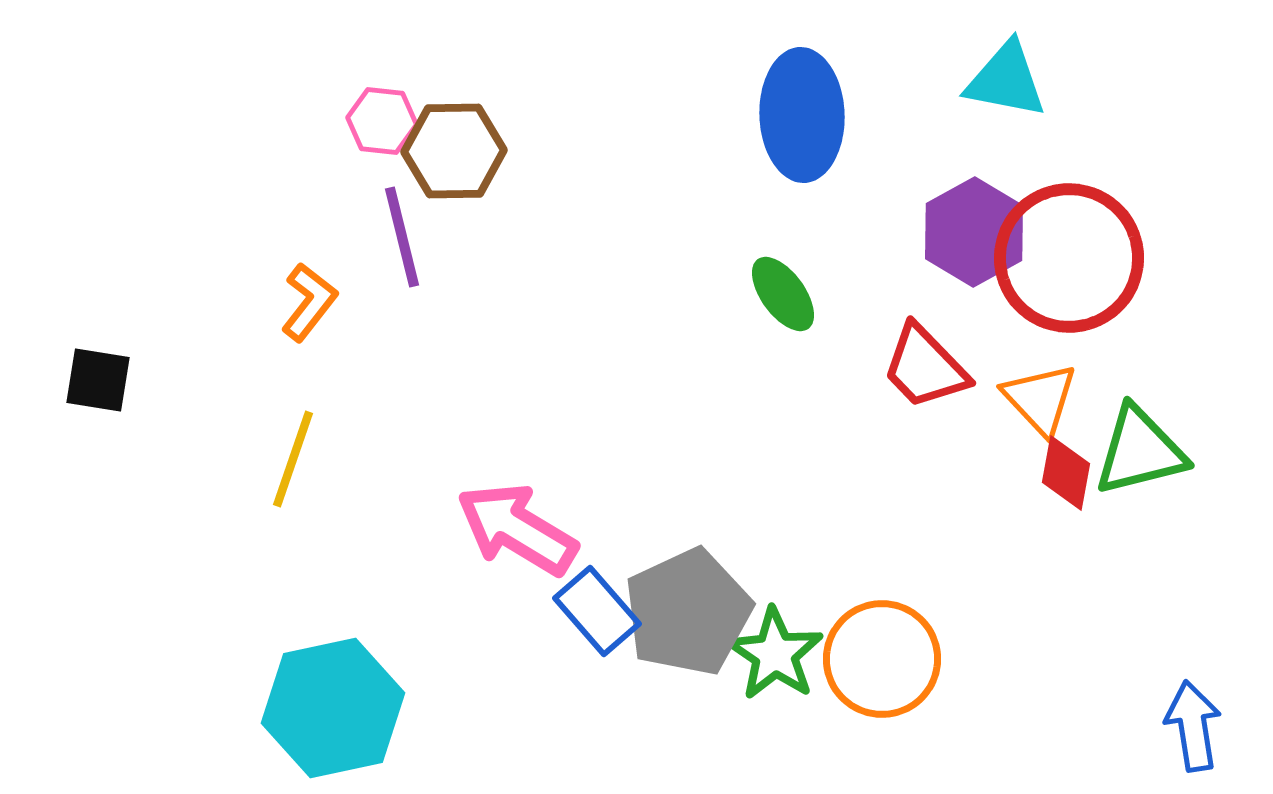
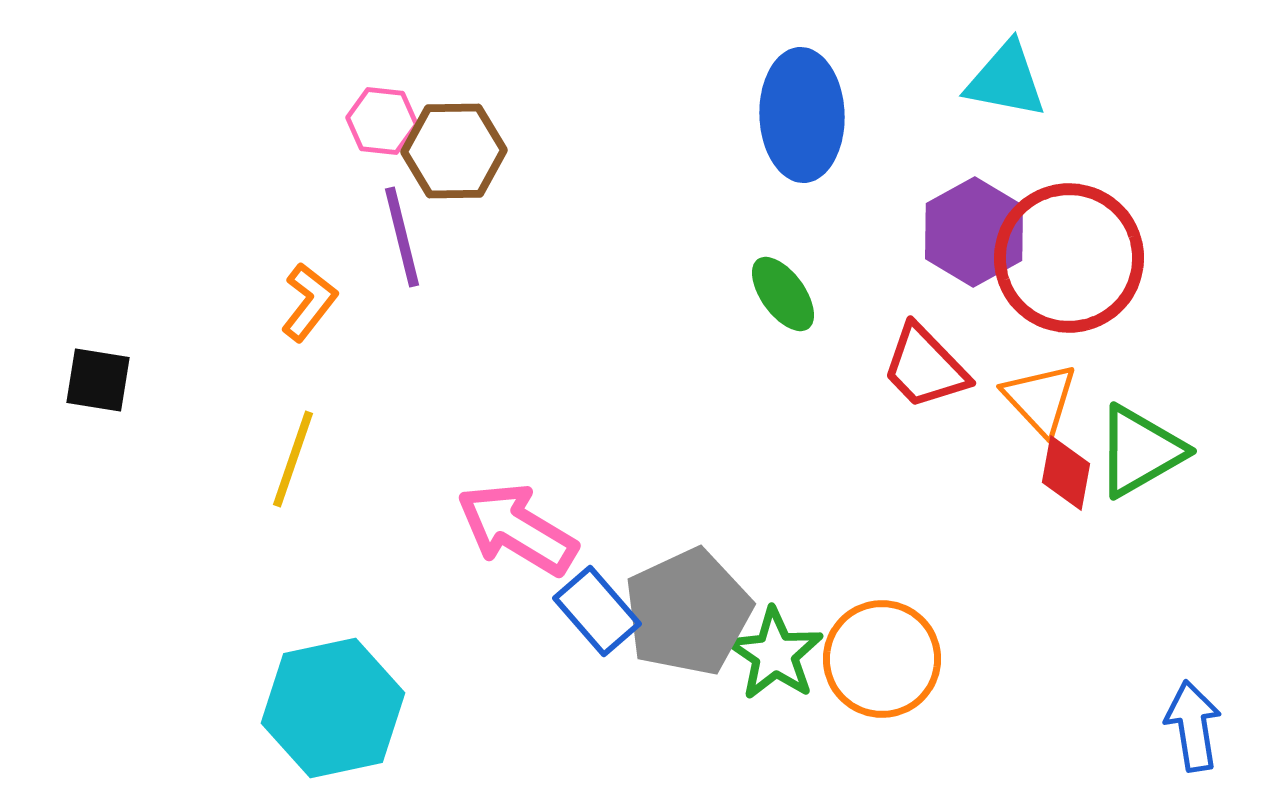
green triangle: rotated 16 degrees counterclockwise
